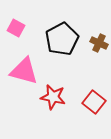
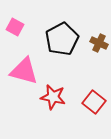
pink square: moved 1 px left, 1 px up
